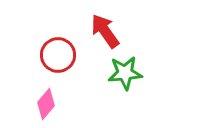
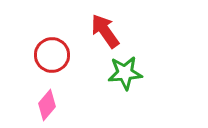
red circle: moved 6 px left
pink diamond: moved 1 px right, 1 px down
